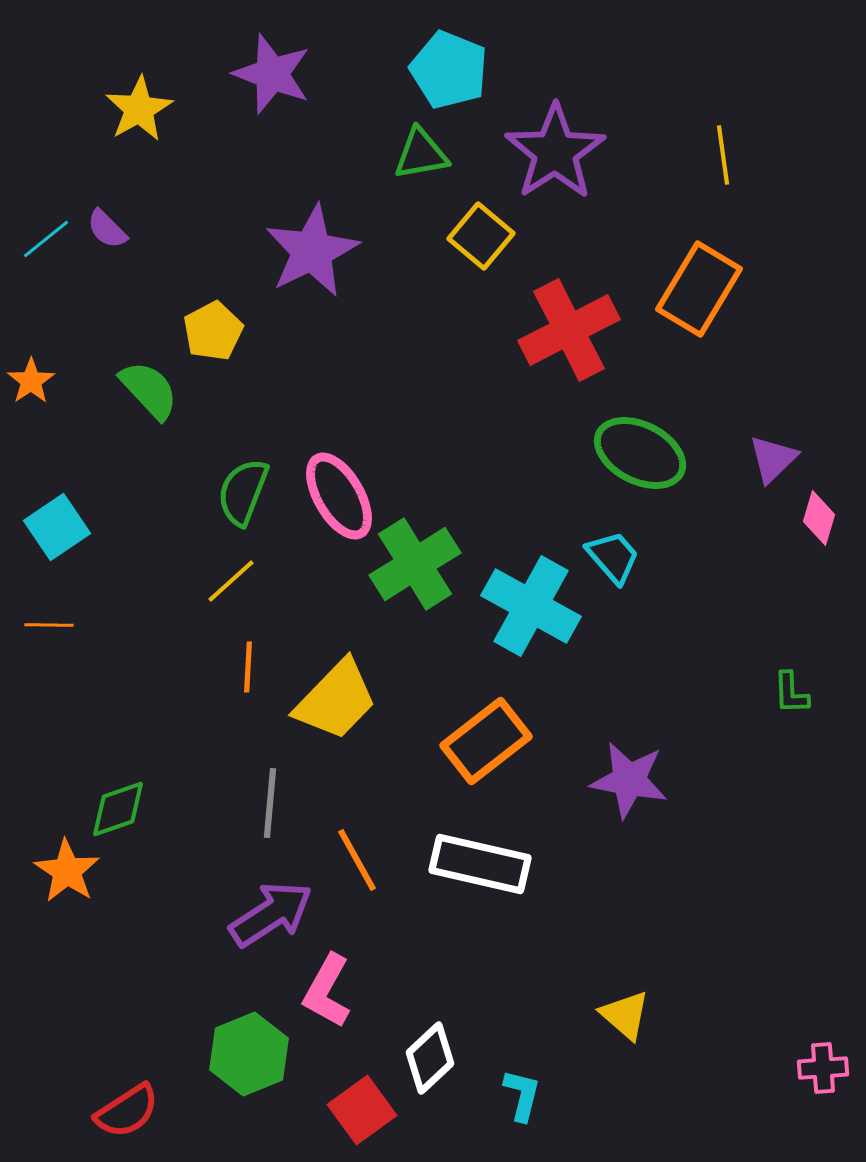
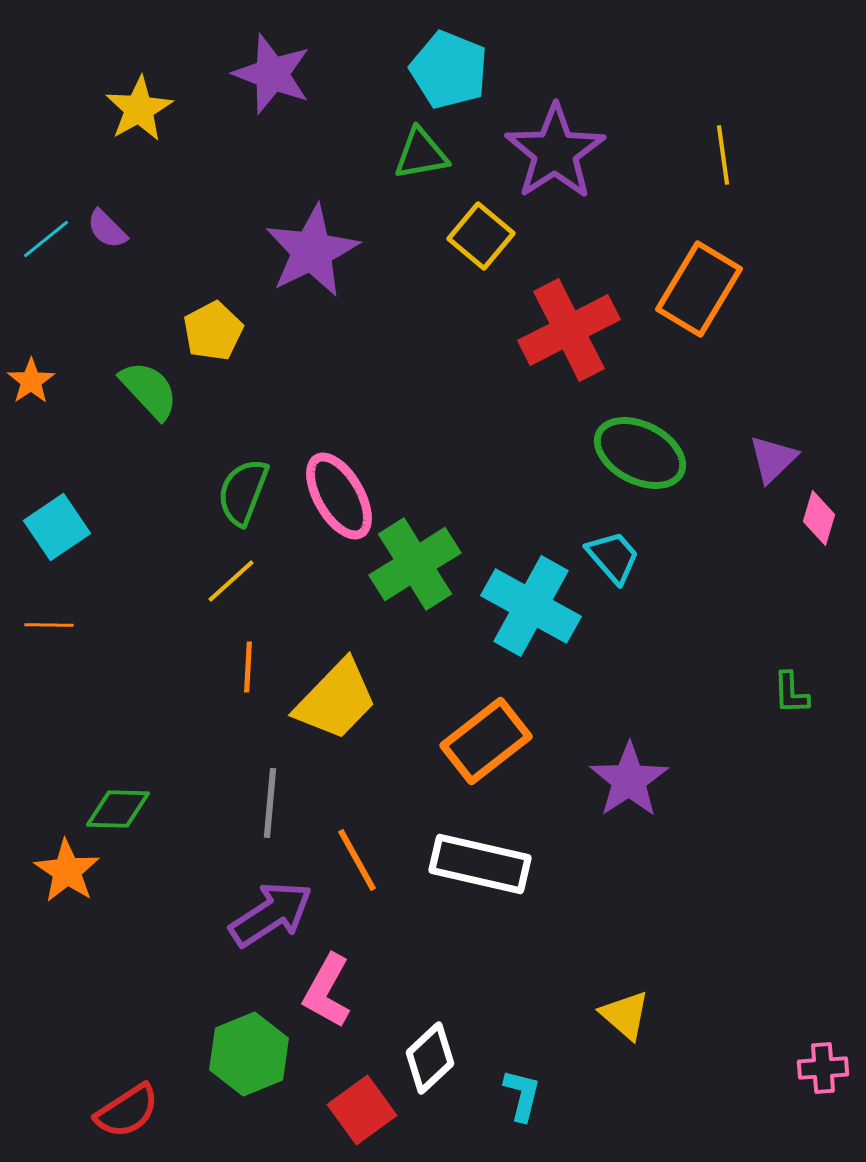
purple star at (629, 780): rotated 28 degrees clockwise
green diamond at (118, 809): rotated 20 degrees clockwise
